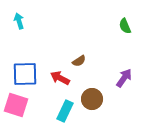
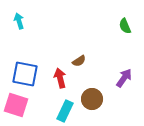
blue square: rotated 12 degrees clockwise
red arrow: rotated 48 degrees clockwise
